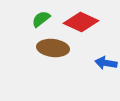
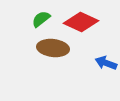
blue arrow: rotated 10 degrees clockwise
